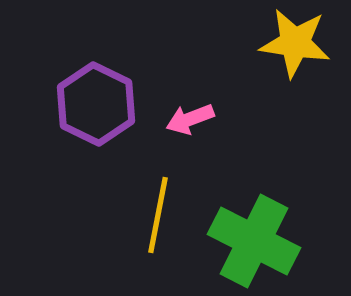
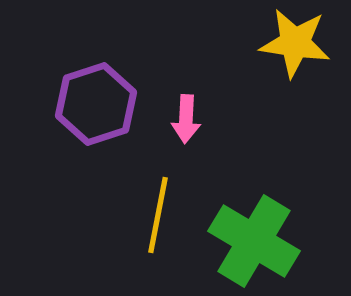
purple hexagon: rotated 16 degrees clockwise
pink arrow: moved 4 px left; rotated 66 degrees counterclockwise
green cross: rotated 4 degrees clockwise
